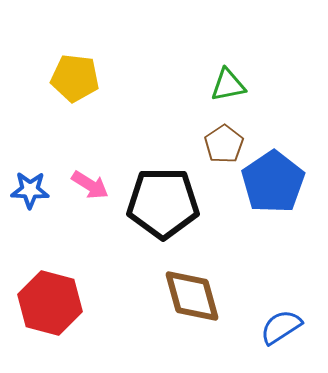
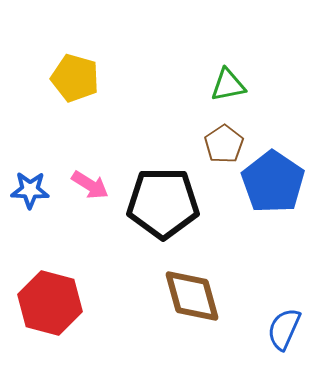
yellow pentagon: rotated 9 degrees clockwise
blue pentagon: rotated 4 degrees counterclockwise
blue semicircle: moved 3 px right, 2 px down; rotated 33 degrees counterclockwise
